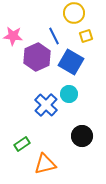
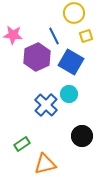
pink star: moved 1 px up
